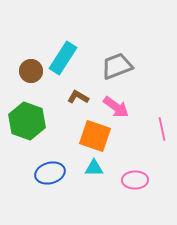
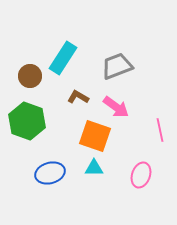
brown circle: moved 1 px left, 5 px down
pink line: moved 2 px left, 1 px down
pink ellipse: moved 6 px right, 5 px up; rotated 70 degrees counterclockwise
